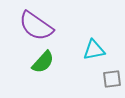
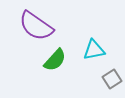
green semicircle: moved 12 px right, 2 px up
gray square: rotated 24 degrees counterclockwise
